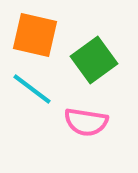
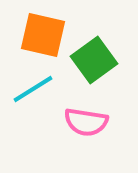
orange square: moved 8 px right
cyan line: moved 1 px right; rotated 69 degrees counterclockwise
